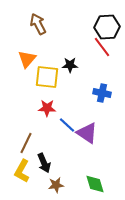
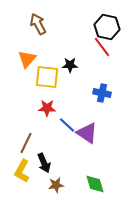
black hexagon: rotated 15 degrees clockwise
